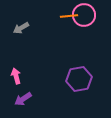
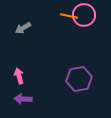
orange line: rotated 18 degrees clockwise
gray arrow: moved 2 px right
pink arrow: moved 3 px right
purple arrow: rotated 36 degrees clockwise
